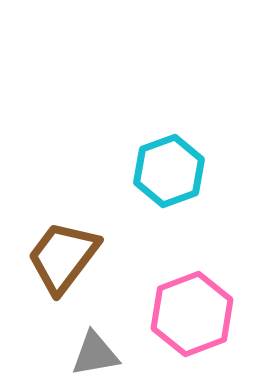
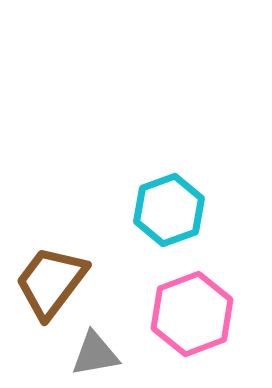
cyan hexagon: moved 39 px down
brown trapezoid: moved 12 px left, 25 px down
